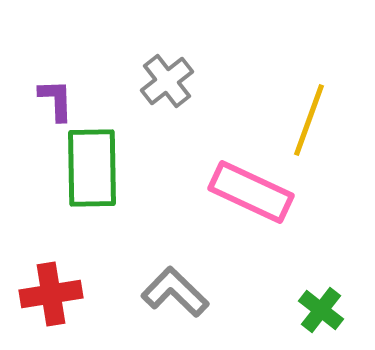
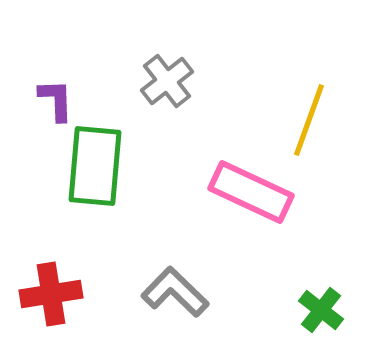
green rectangle: moved 3 px right, 2 px up; rotated 6 degrees clockwise
